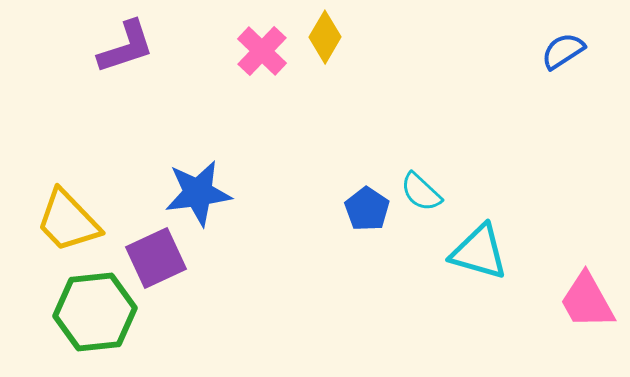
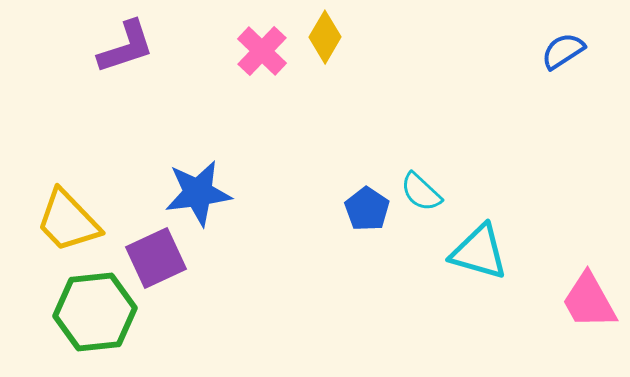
pink trapezoid: moved 2 px right
